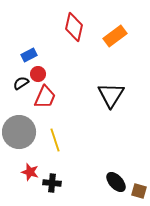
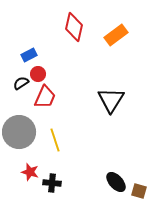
orange rectangle: moved 1 px right, 1 px up
black triangle: moved 5 px down
